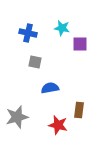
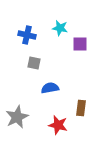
cyan star: moved 2 px left
blue cross: moved 1 px left, 2 px down
gray square: moved 1 px left, 1 px down
brown rectangle: moved 2 px right, 2 px up
gray star: rotated 10 degrees counterclockwise
